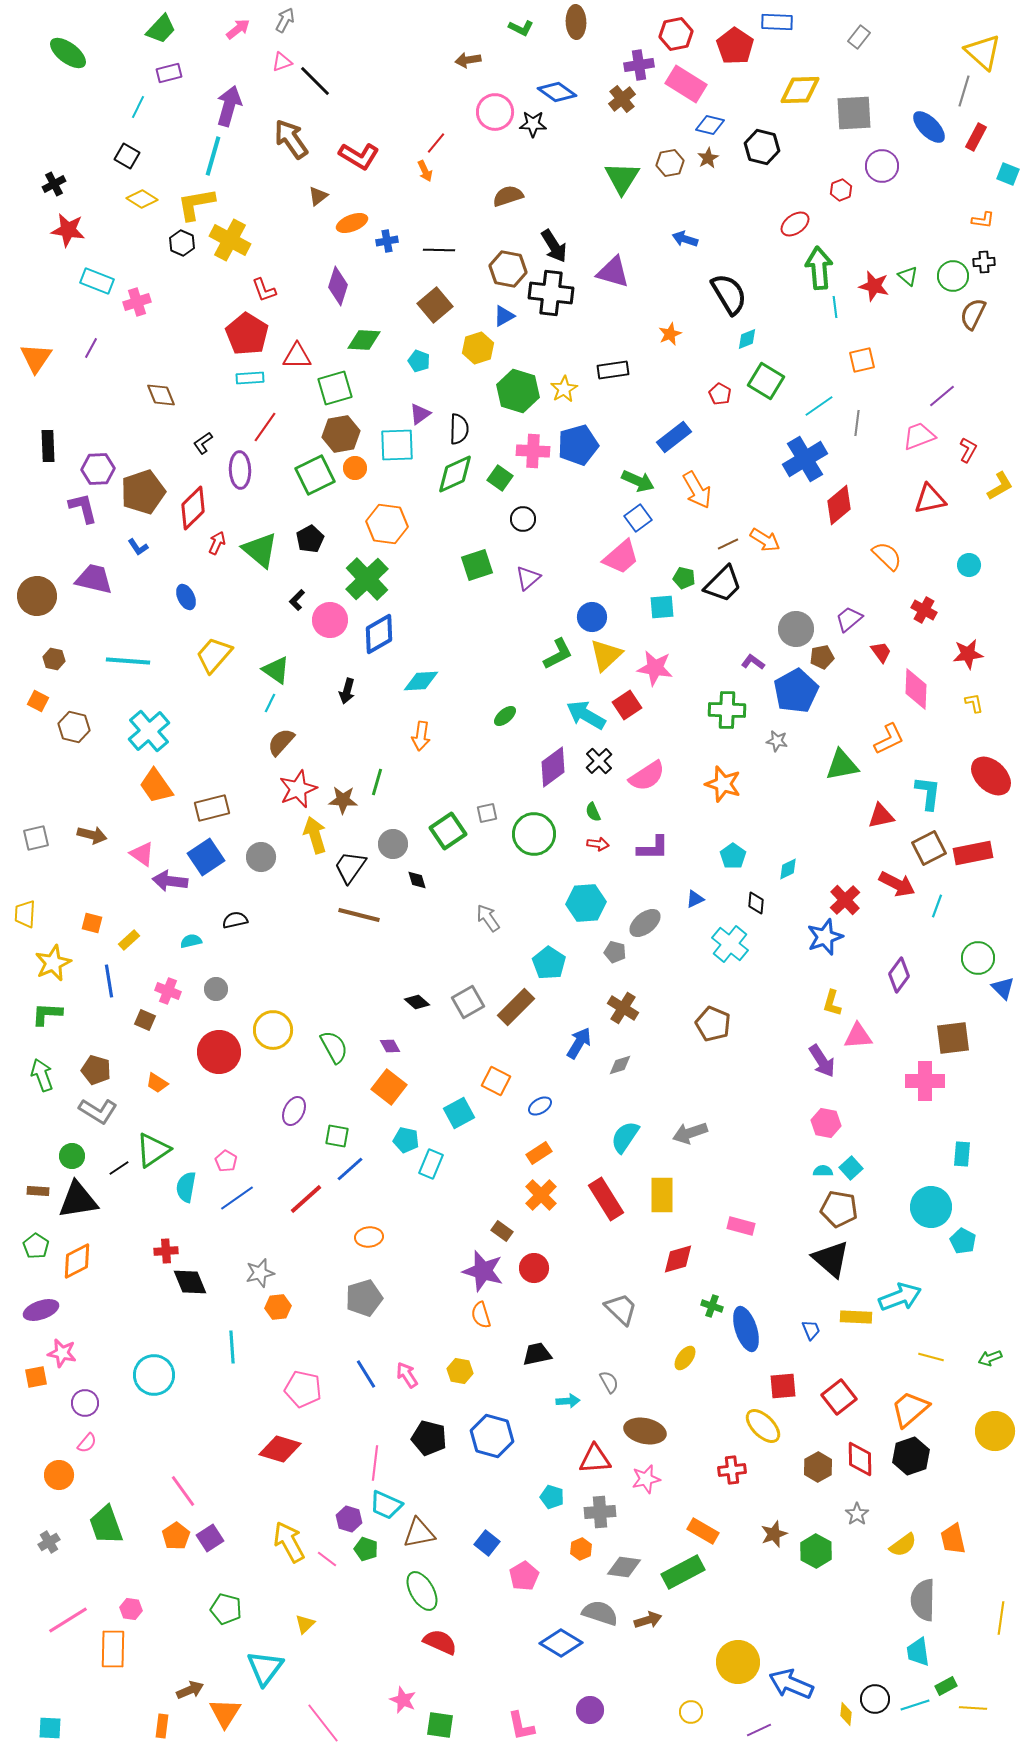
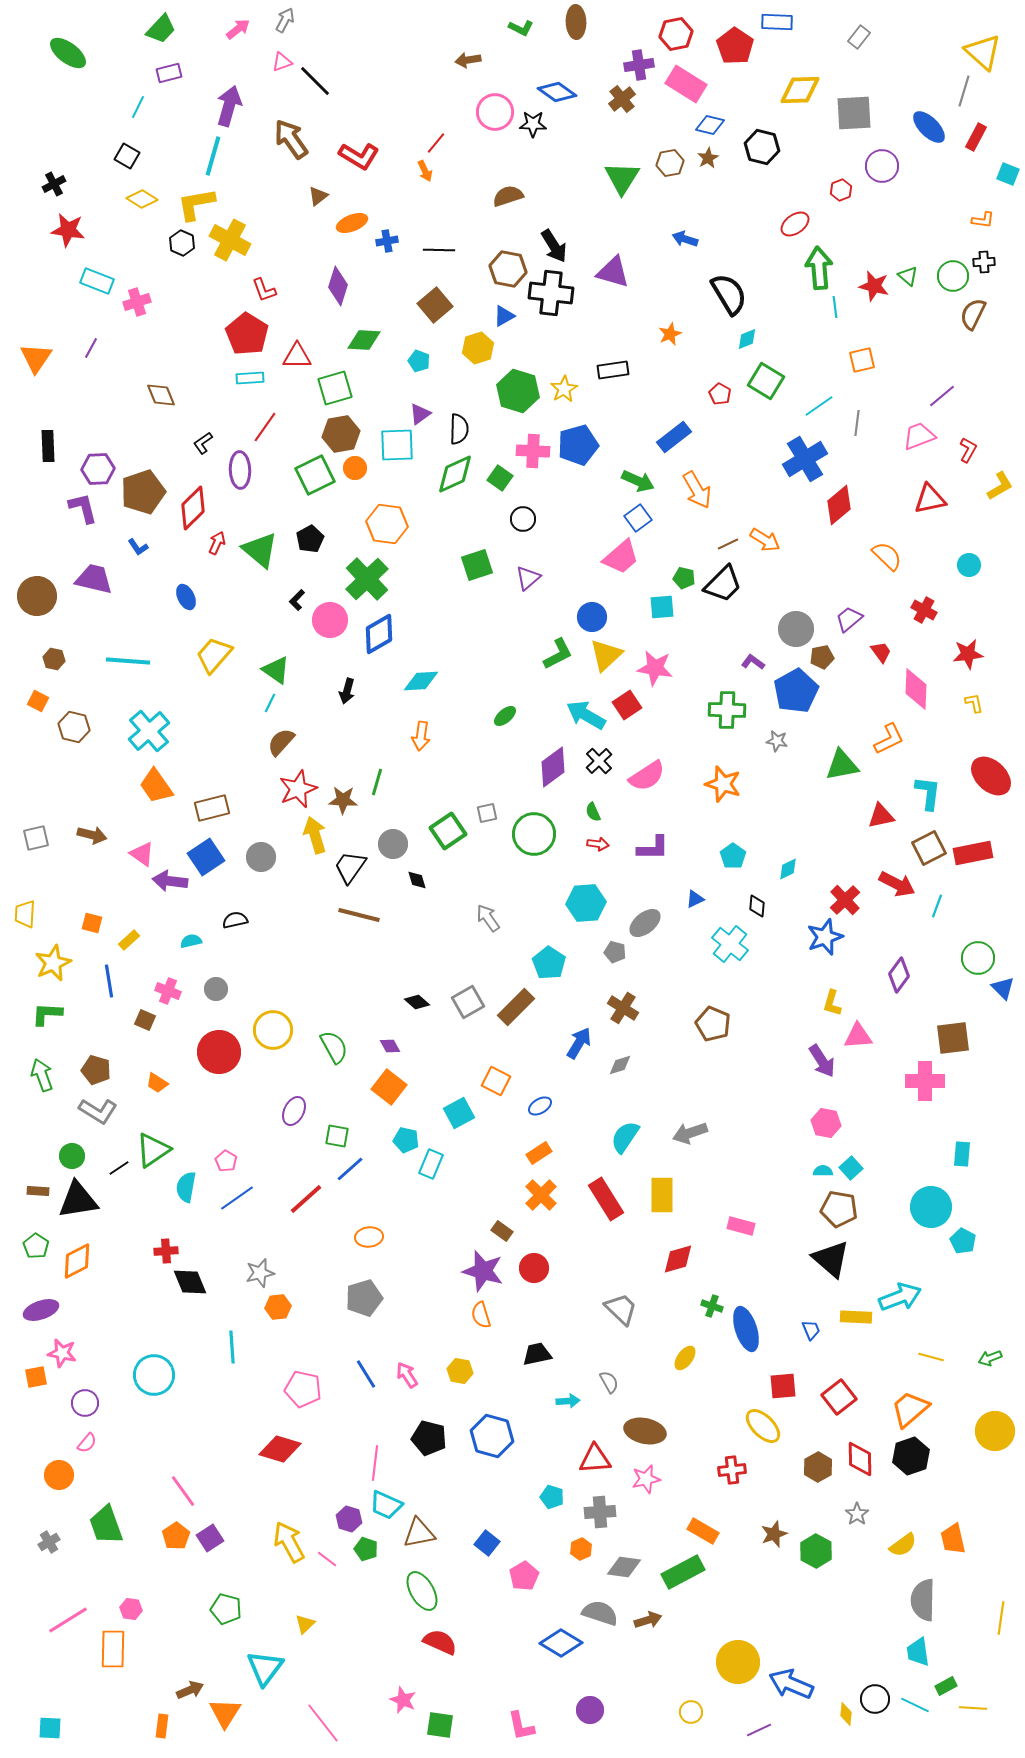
black diamond at (756, 903): moved 1 px right, 3 px down
cyan line at (915, 1705): rotated 44 degrees clockwise
